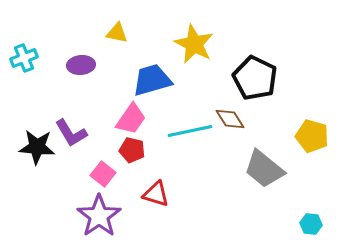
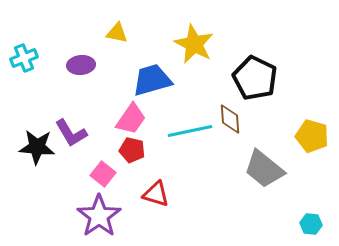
brown diamond: rotated 28 degrees clockwise
